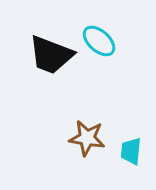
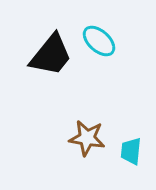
black trapezoid: rotated 72 degrees counterclockwise
